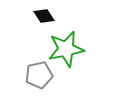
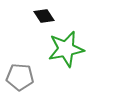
gray pentagon: moved 19 px left, 2 px down; rotated 16 degrees clockwise
